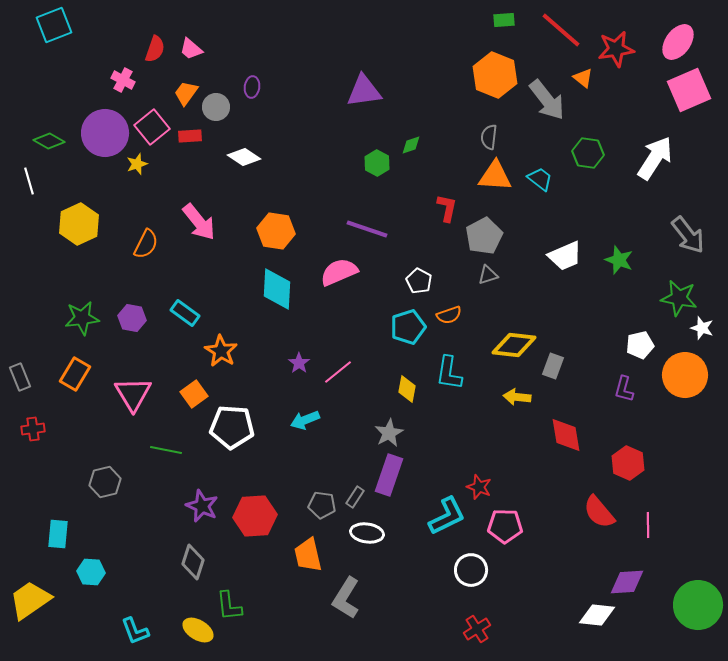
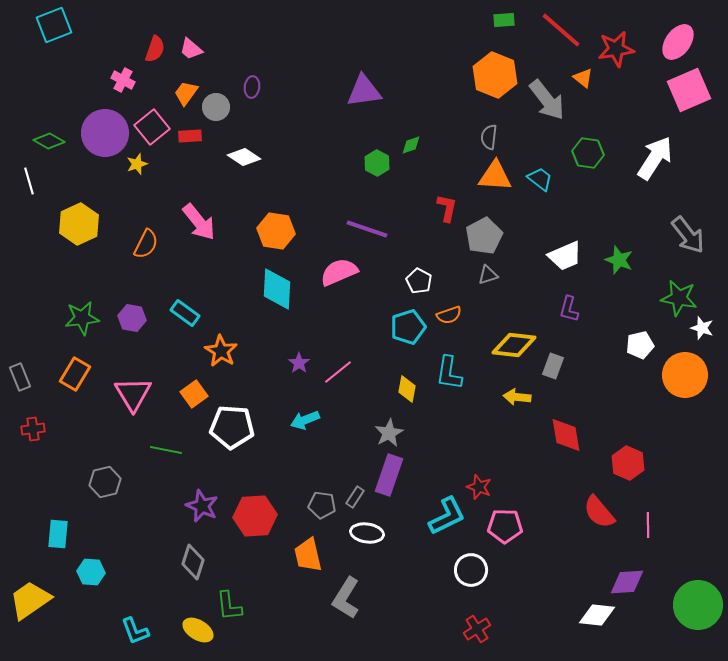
purple L-shape at (624, 389): moved 55 px left, 80 px up
